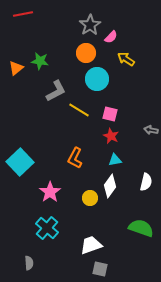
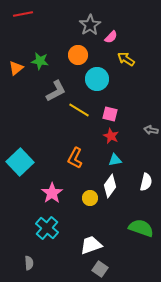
orange circle: moved 8 px left, 2 px down
pink star: moved 2 px right, 1 px down
gray square: rotated 21 degrees clockwise
